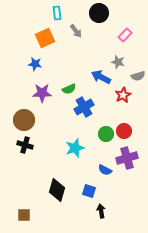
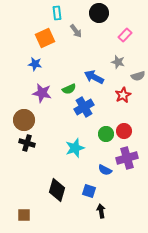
blue arrow: moved 7 px left
purple star: rotated 12 degrees clockwise
black cross: moved 2 px right, 2 px up
